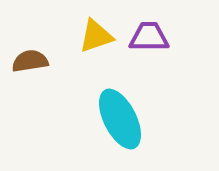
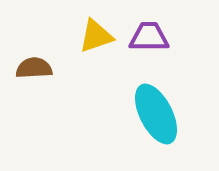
brown semicircle: moved 4 px right, 7 px down; rotated 6 degrees clockwise
cyan ellipse: moved 36 px right, 5 px up
